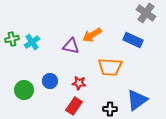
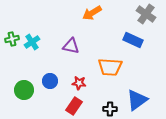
gray cross: moved 1 px down
orange arrow: moved 22 px up
